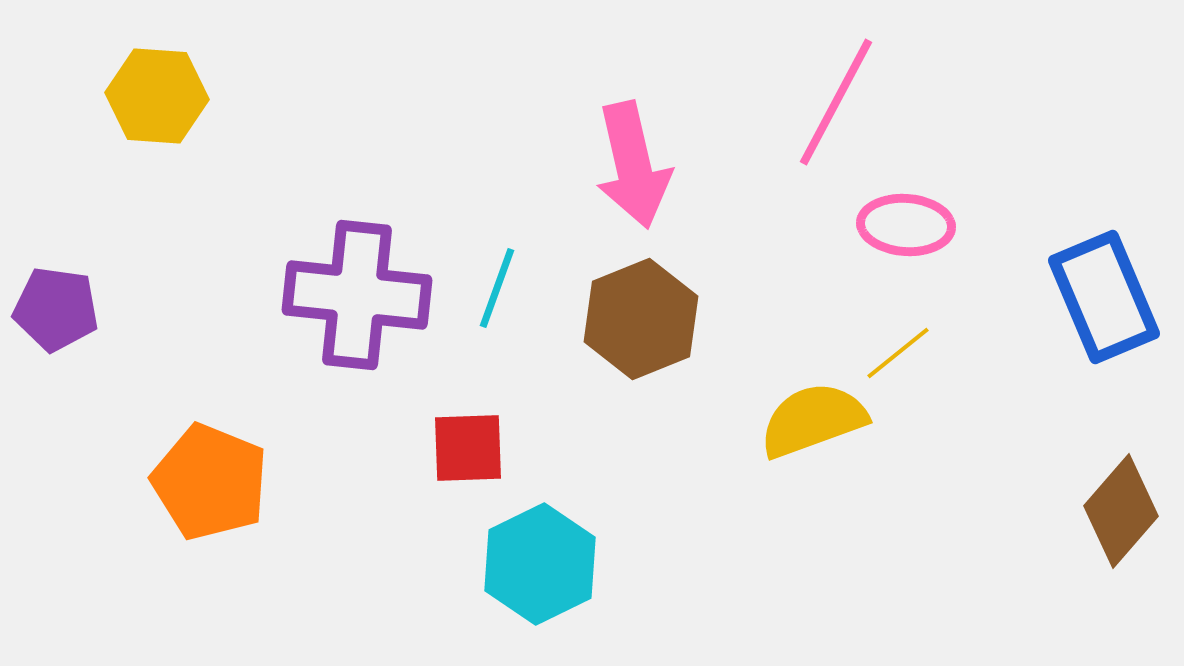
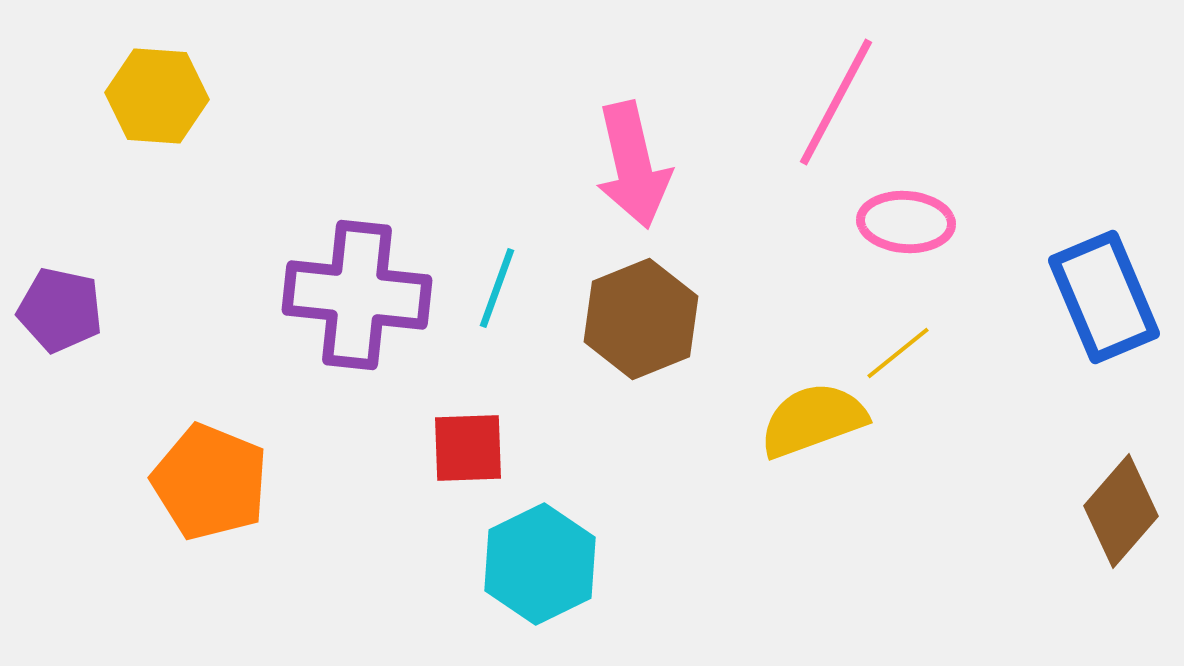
pink ellipse: moved 3 px up
purple pentagon: moved 4 px right, 1 px down; rotated 4 degrees clockwise
